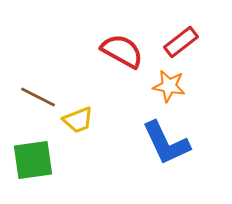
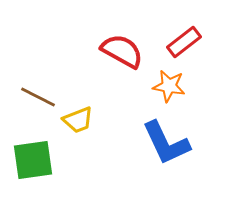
red rectangle: moved 3 px right
